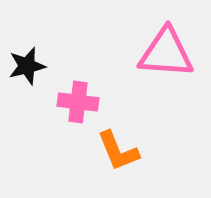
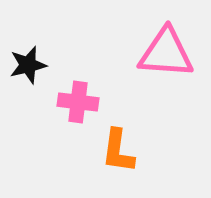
black star: moved 1 px right, 1 px up
orange L-shape: rotated 30 degrees clockwise
